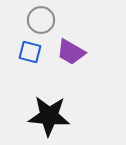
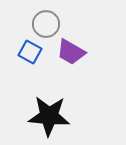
gray circle: moved 5 px right, 4 px down
blue square: rotated 15 degrees clockwise
